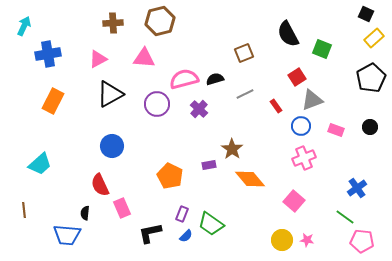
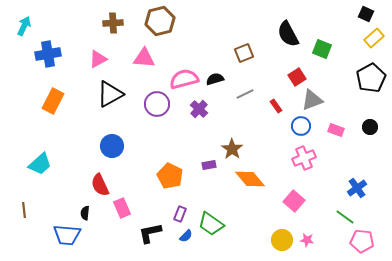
purple rectangle at (182, 214): moved 2 px left
